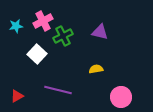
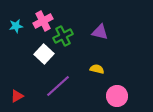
white square: moved 7 px right
yellow semicircle: moved 1 px right; rotated 24 degrees clockwise
purple line: moved 4 px up; rotated 56 degrees counterclockwise
pink circle: moved 4 px left, 1 px up
